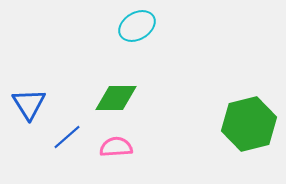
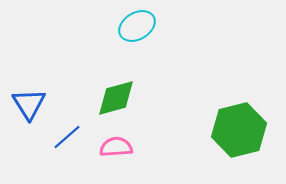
green diamond: rotated 15 degrees counterclockwise
green hexagon: moved 10 px left, 6 px down
